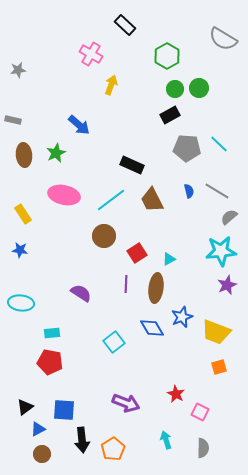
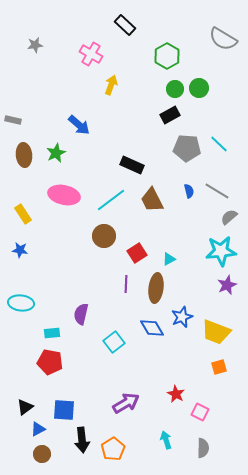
gray star at (18, 70): moved 17 px right, 25 px up
purple semicircle at (81, 293): moved 21 px down; rotated 110 degrees counterclockwise
purple arrow at (126, 403): rotated 52 degrees counterclockwise
